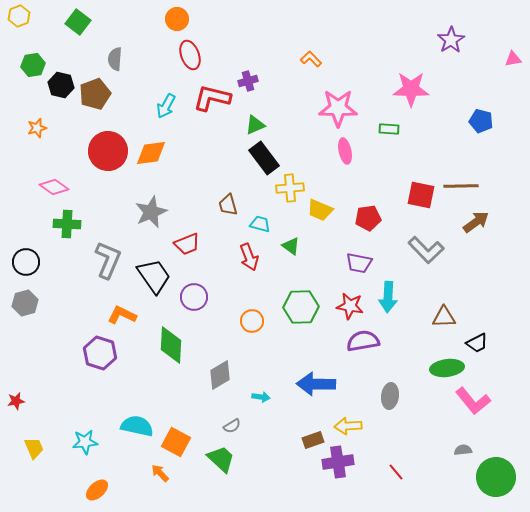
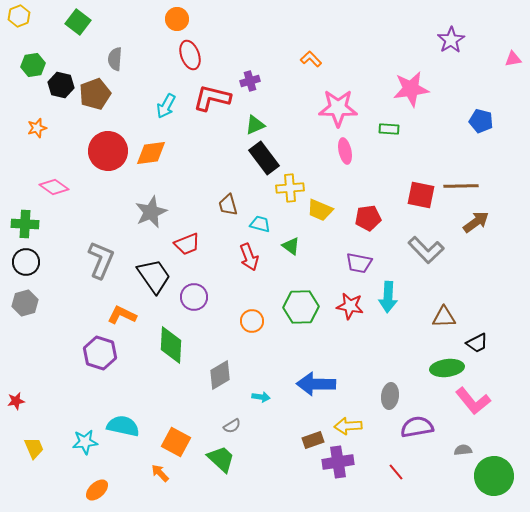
purple cross at (248, 81): moved 2 px right
pink star at (411, 89): rotated 9 degrees counterclockwise
green cross at (67, 224): moved 42 px left
gray L-shape at (108, 260): moved 7 px left
purple semicircle at (363, 341): moved 54 px right, 86 px down
cyan semicircle at (137, 426): moved 14 px left
green circle at (496, 477): moved 2 px left, 1 px up
